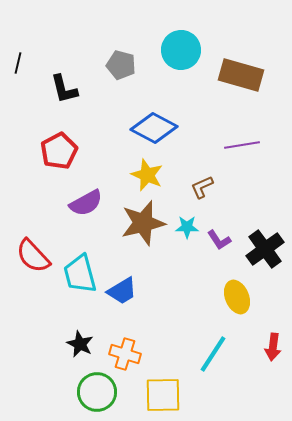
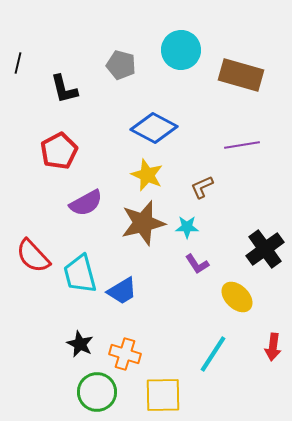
purple L-shape: moved 22 px left, 24 px down
yellow ellipse: rotated 24 degrees counterclockwise
